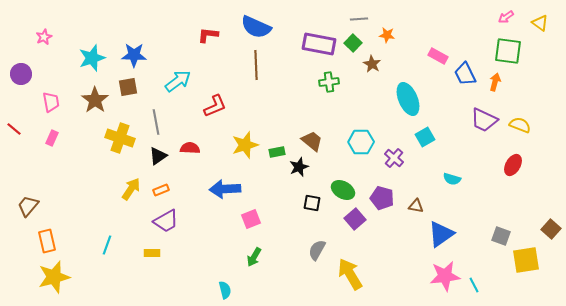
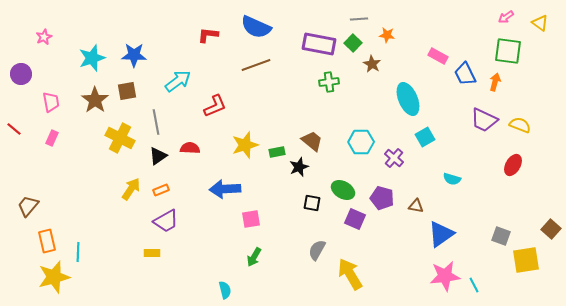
brown line at (256, 65): rotated 72 degrees clockwise
brown square at (128, 87): moved 1 px left, 4 px down
yellow cross at (120, 138): rotated 8 degrees clockwise
pink square at (251, 219): rotated 12 degrees clockwise
purple square at (355, 219): rotated 25 degrees counterclockwise
cyan line at (107, 245): moved 29 px left, 7 px down; rotated 18 degrees counterclockwise
